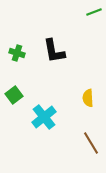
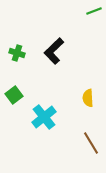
green line: moved 1 px up
black L-shape: rotated 56 degrees clockwise
